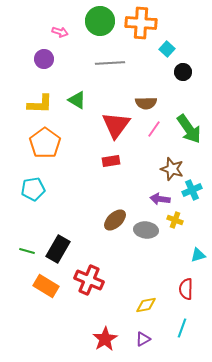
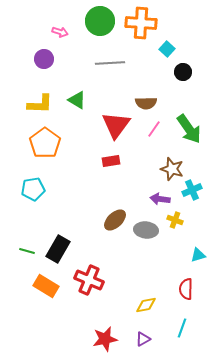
red star: rotated 20 degrees clockwise
